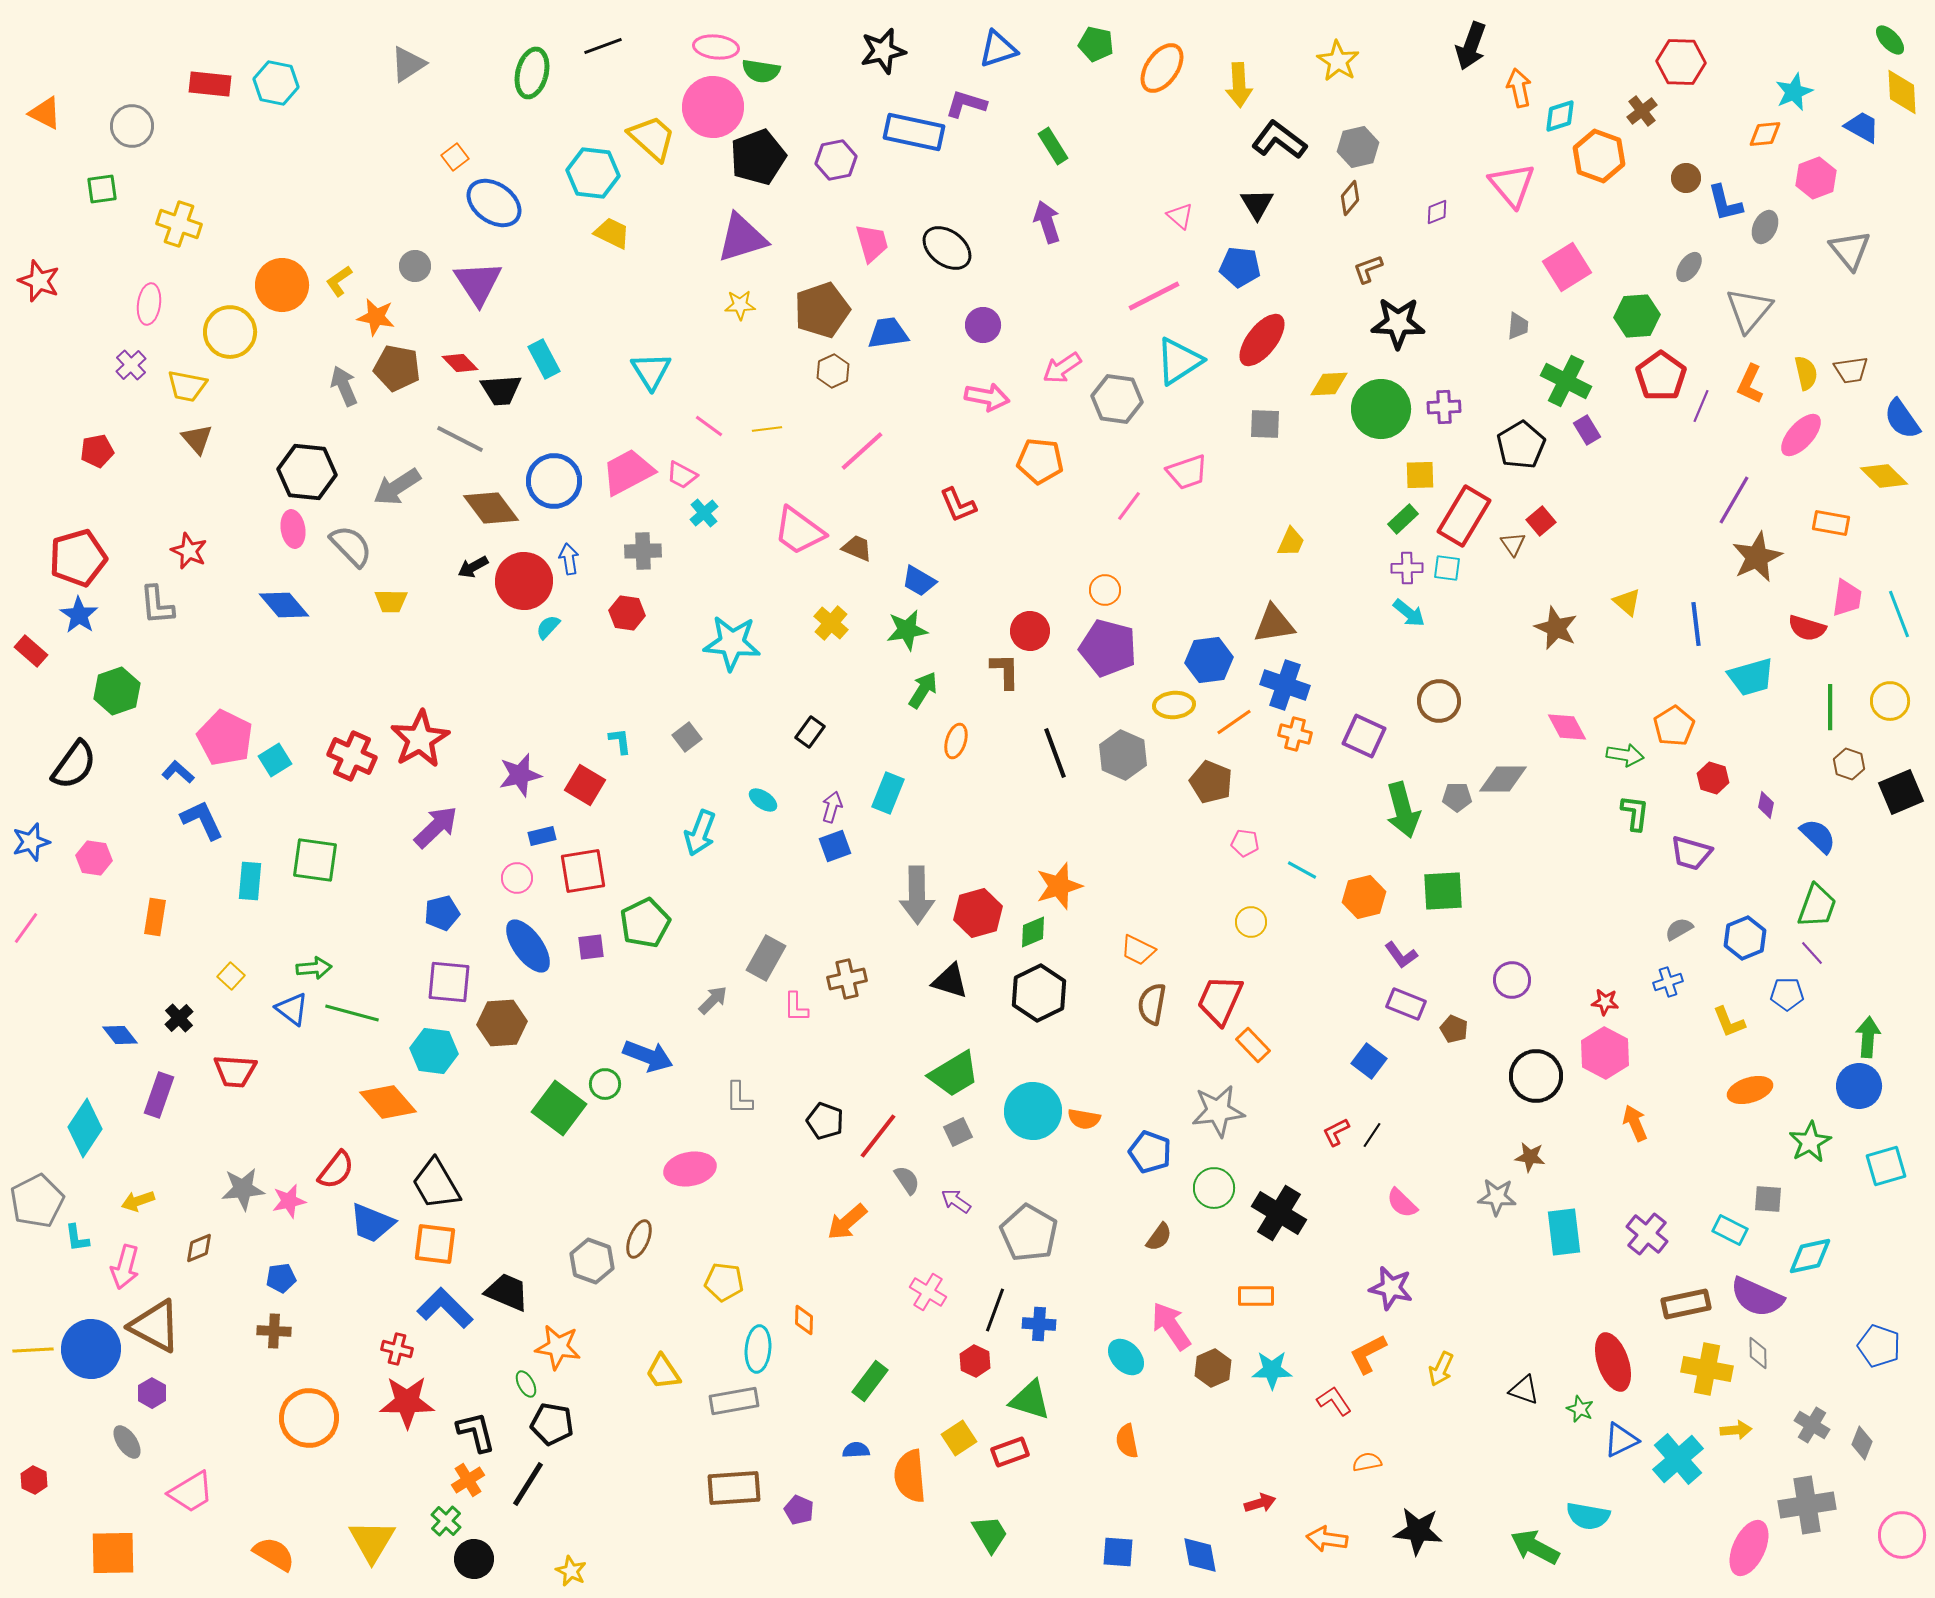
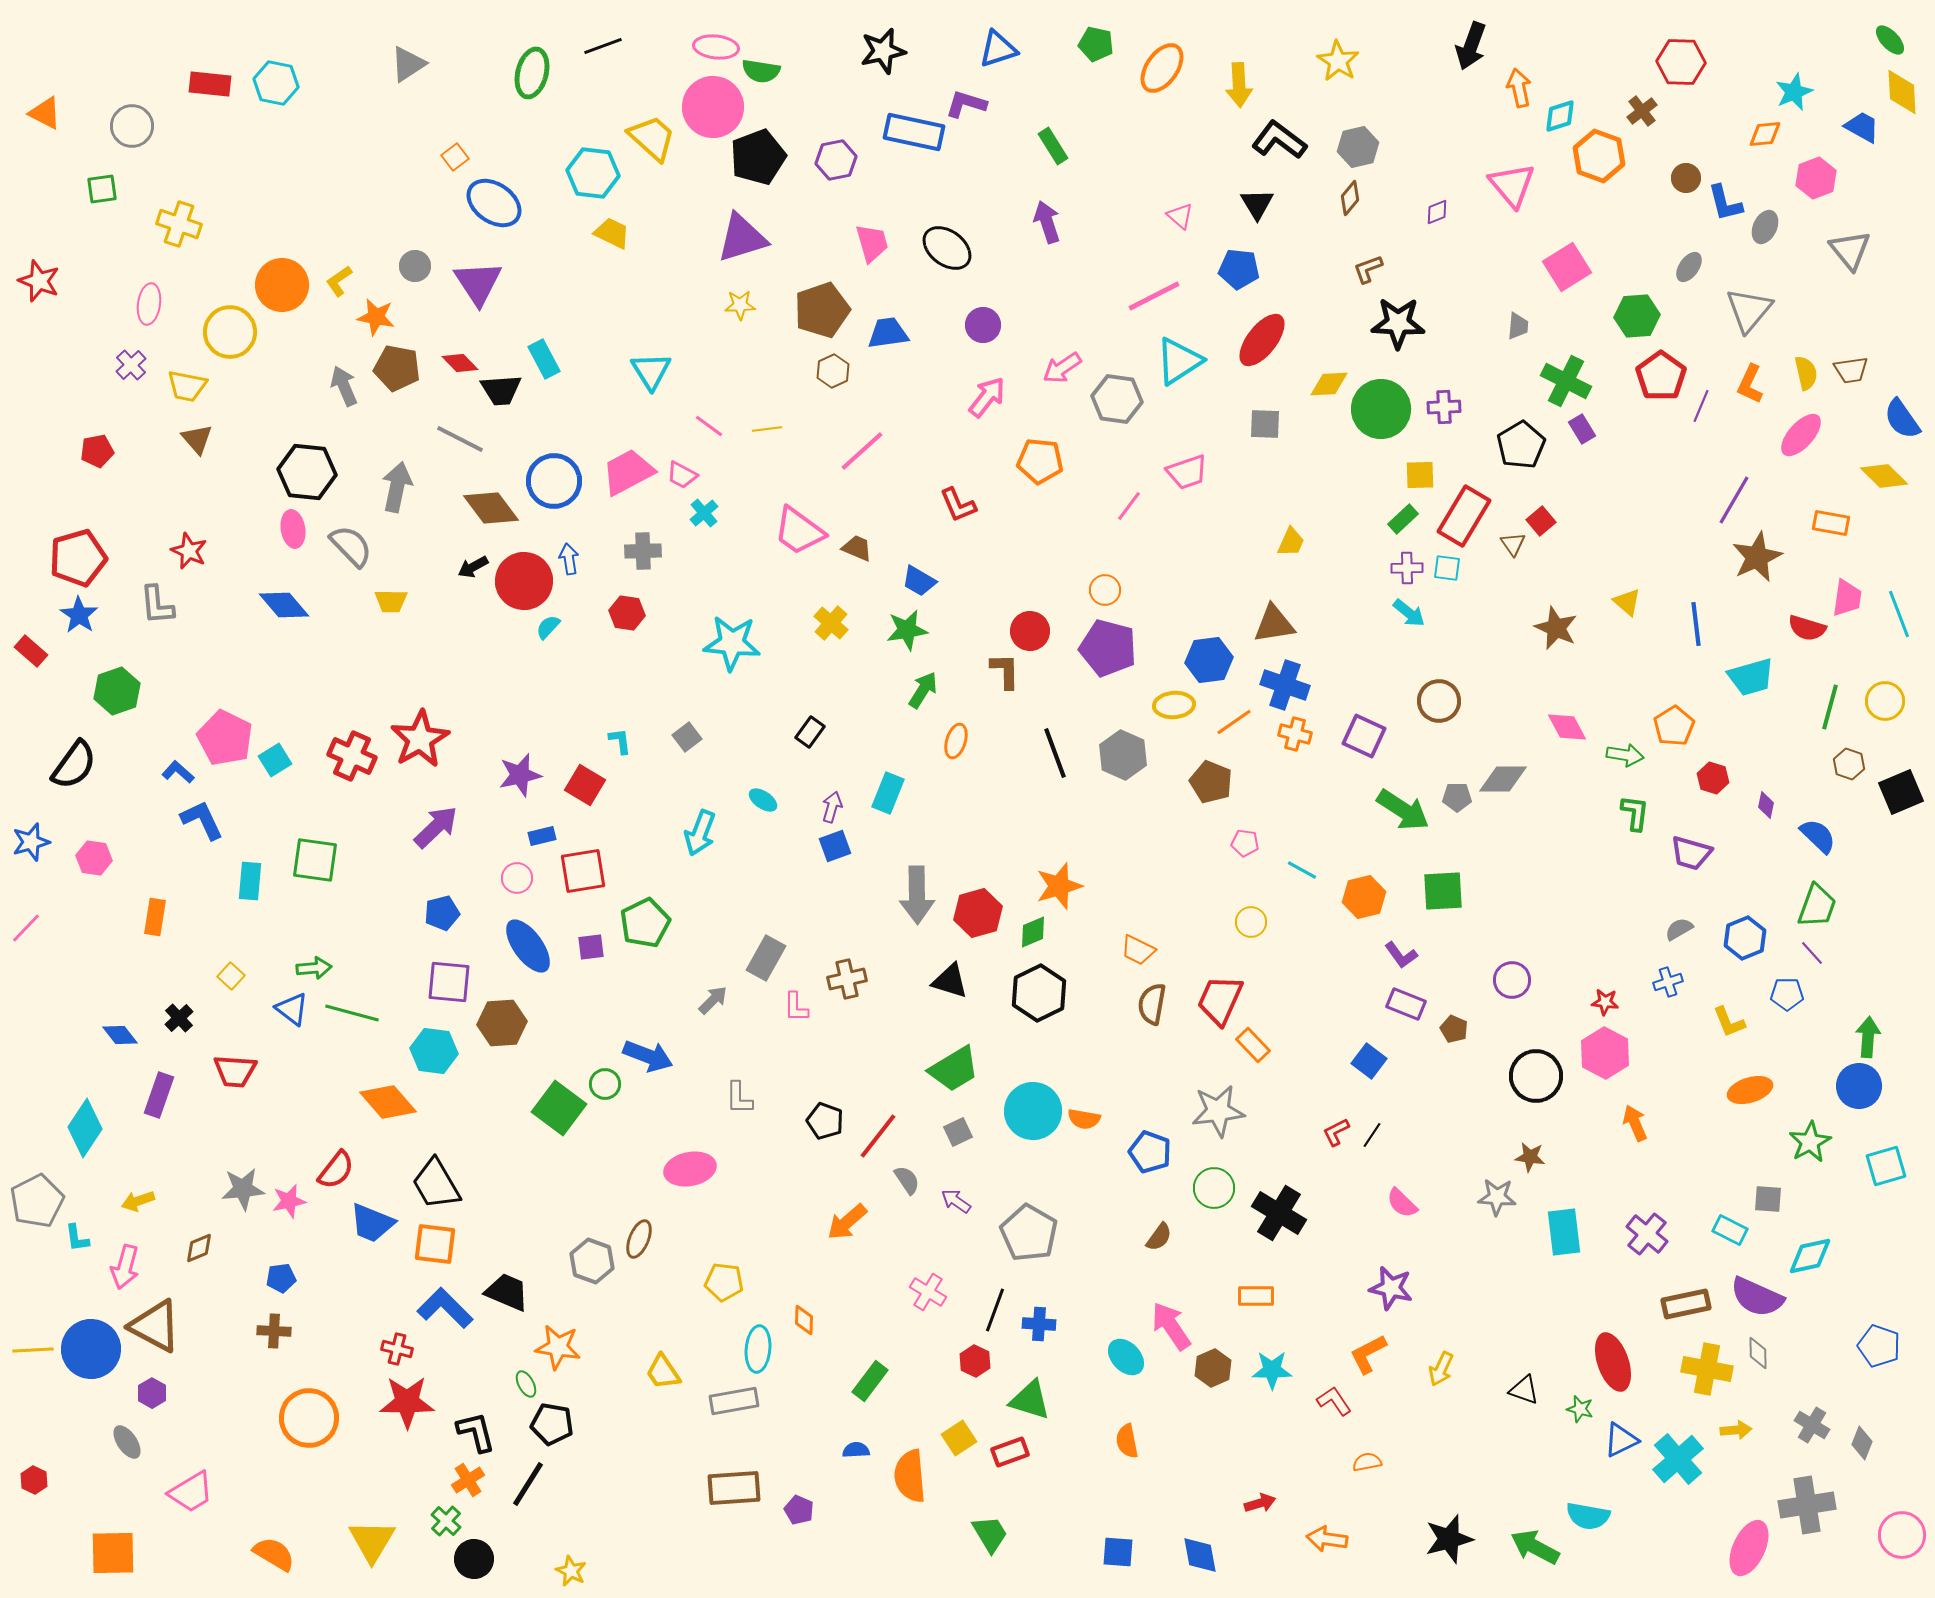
blue pentagon at (1240, 267): moved 1 px left, 2 px down
pink arrow at (987, 397): rotated 63 degrees counterclockwise
purple rectangle at (1587, 430): moved 5 px left, 1 px up
gray arrow at (397, 487): rotated 135 degrees clockwise
yellow circle at (1890, 701): moved 5 px left
green line at (1830, 707): rotated 15 degrees clockwise
green arrow at (1403, 810): rotated 42 degrees counterclockwise
pink line at (26, 928): rotated 8 degrees clockwise
green trapezoid at (954, 1074): moved 5 px up
green star at (1580, 1409): rotated 8 degrees counterclockwise
black star at (1418, 1531): moved 31 px right, 8 px down; rotated 21 degrees counterclockwise
